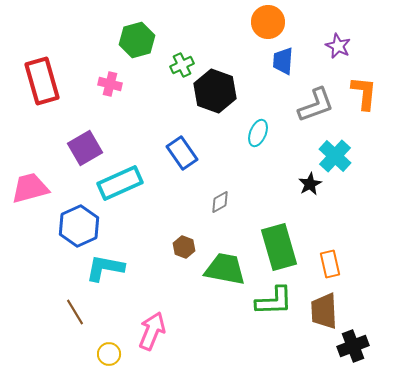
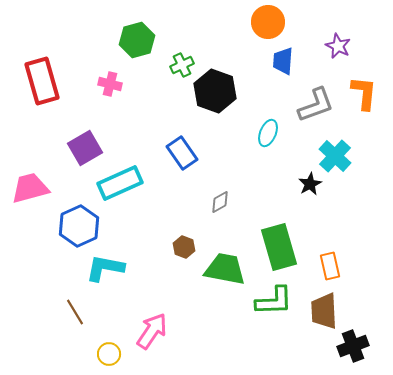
cyan ellipse: moved 10 px right
orange rectangle: moved 2 px down
pink arrow: rotated 12 degrees clockwise
